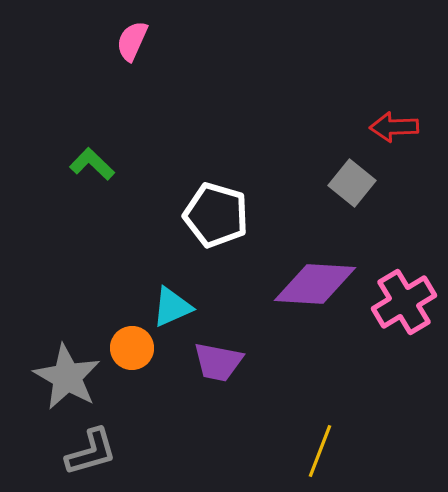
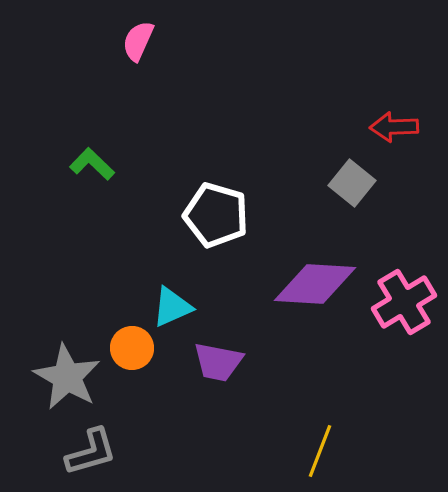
pink semicircle: moved 6 px right
